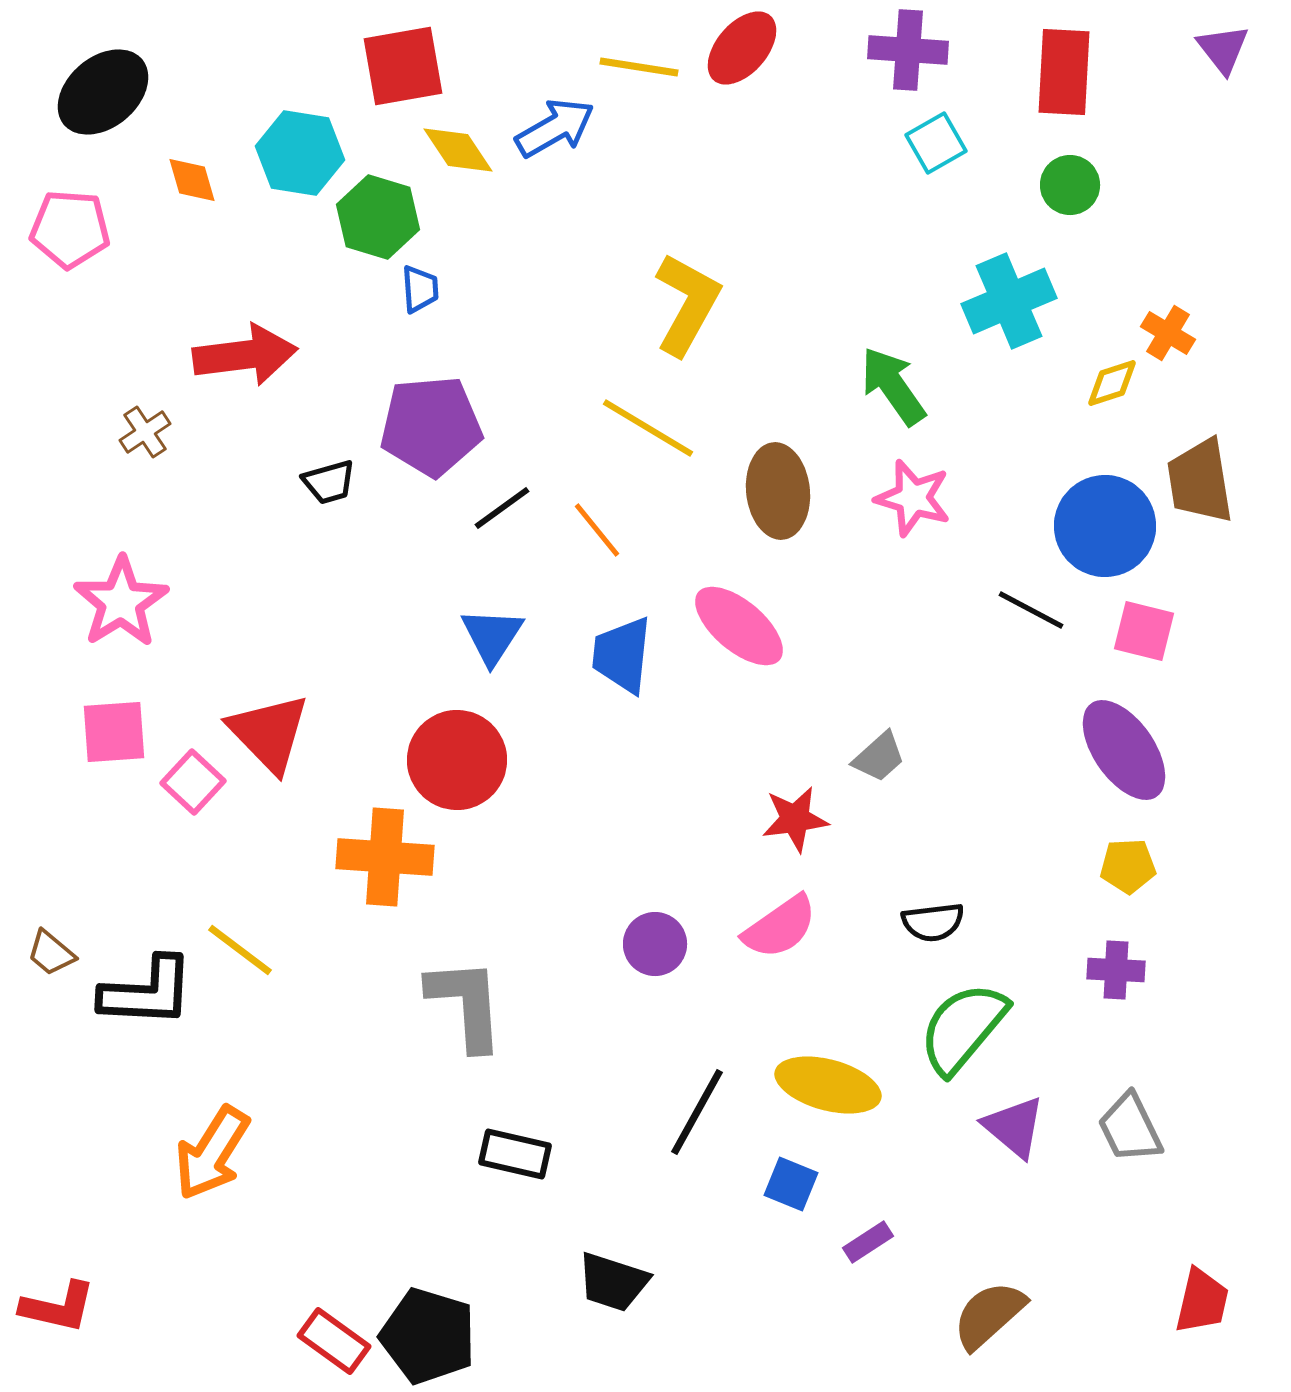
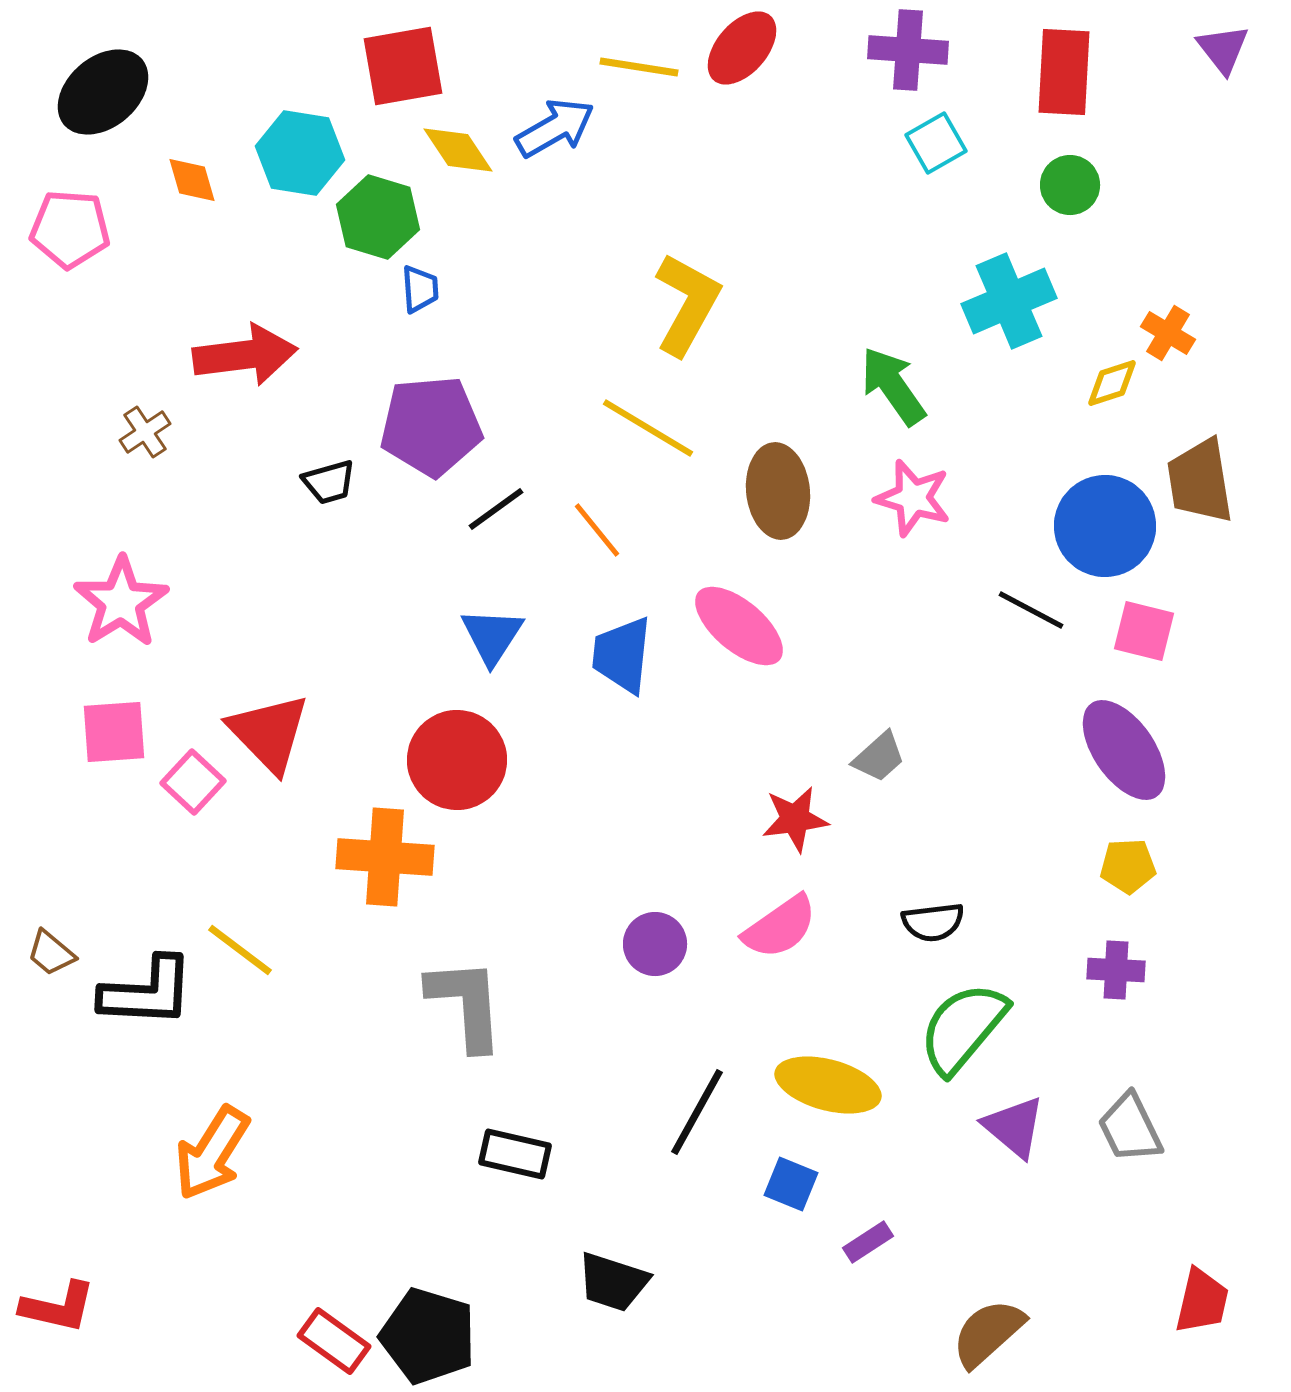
black line at (502, 508): moved 6 px left, 1 px down
brown semicircle at (989, 1315): moved 1 px left, 18 px down
